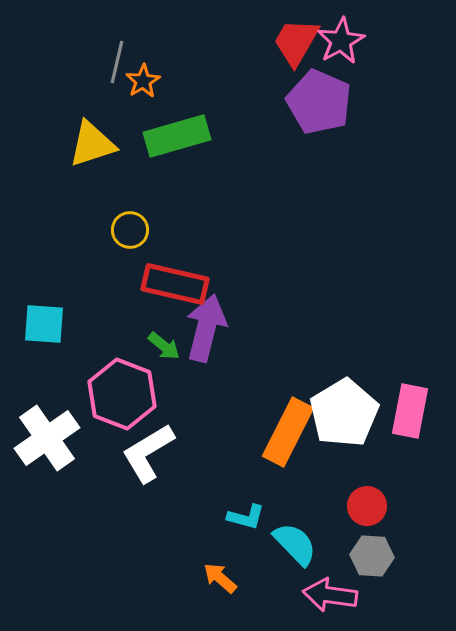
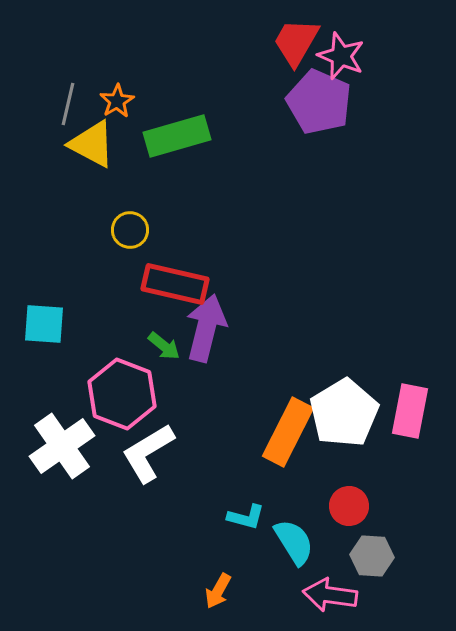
pink star: moved 15 px down; rotated 21 degrees counterclockwise
gray line: moved 49 px left, 42 px down
orange star: moved 26 px left, 20 px down
yellow triangle: rotated 46 degrees clockwise
white cross: moved 15 px right, 8 px down
red circle: moved 18 px left
cyan semicircle: moved 1 px left, 2 px up; rotated 12 degrees clockwise
orange arrow: moved 2 px left, 13 px down; rotated 102 degrees counterclockwise
